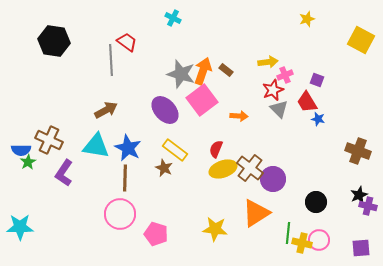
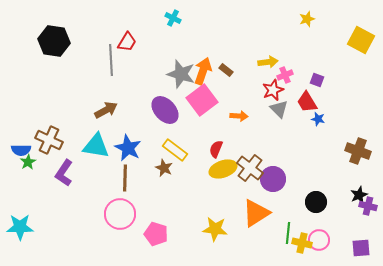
red trapezoid at (127, 42): rotated 85 degrees clockwise
